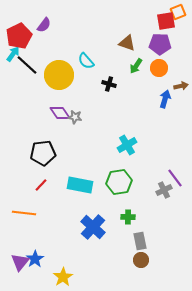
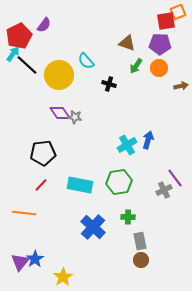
blue arrow: moved 17 px left, 41 px down
